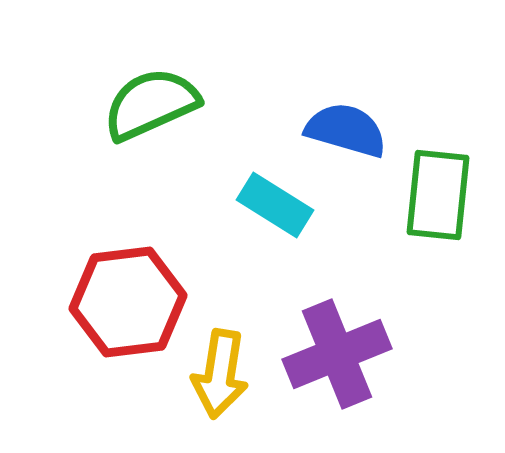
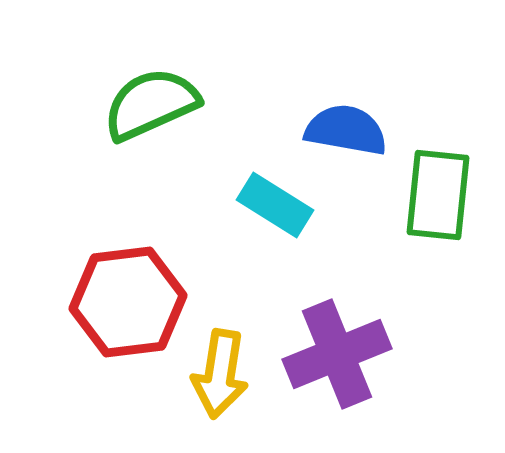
blue semicircle: rotated 6 degrees counterclockwise
